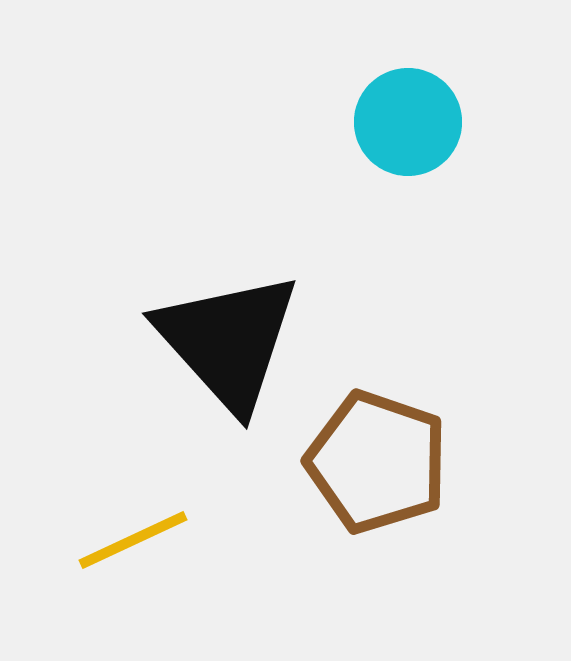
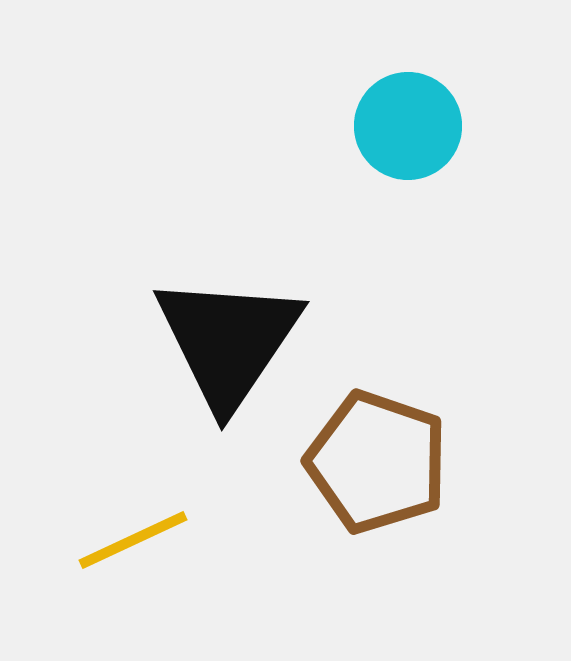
cyan circle: moved 4 px down
black triangle: rotated 16 degrees clockwise
